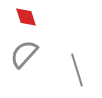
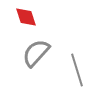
gray semicircle: moved 12 px right, 1 px up
